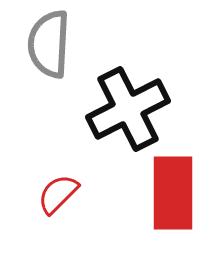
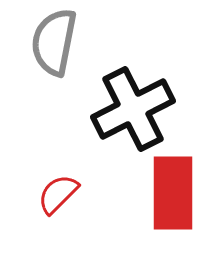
gray semicircle: moved 5 px right, 2 px up; rotated 8 degrees clockwise
black cross: moved 5 px right
